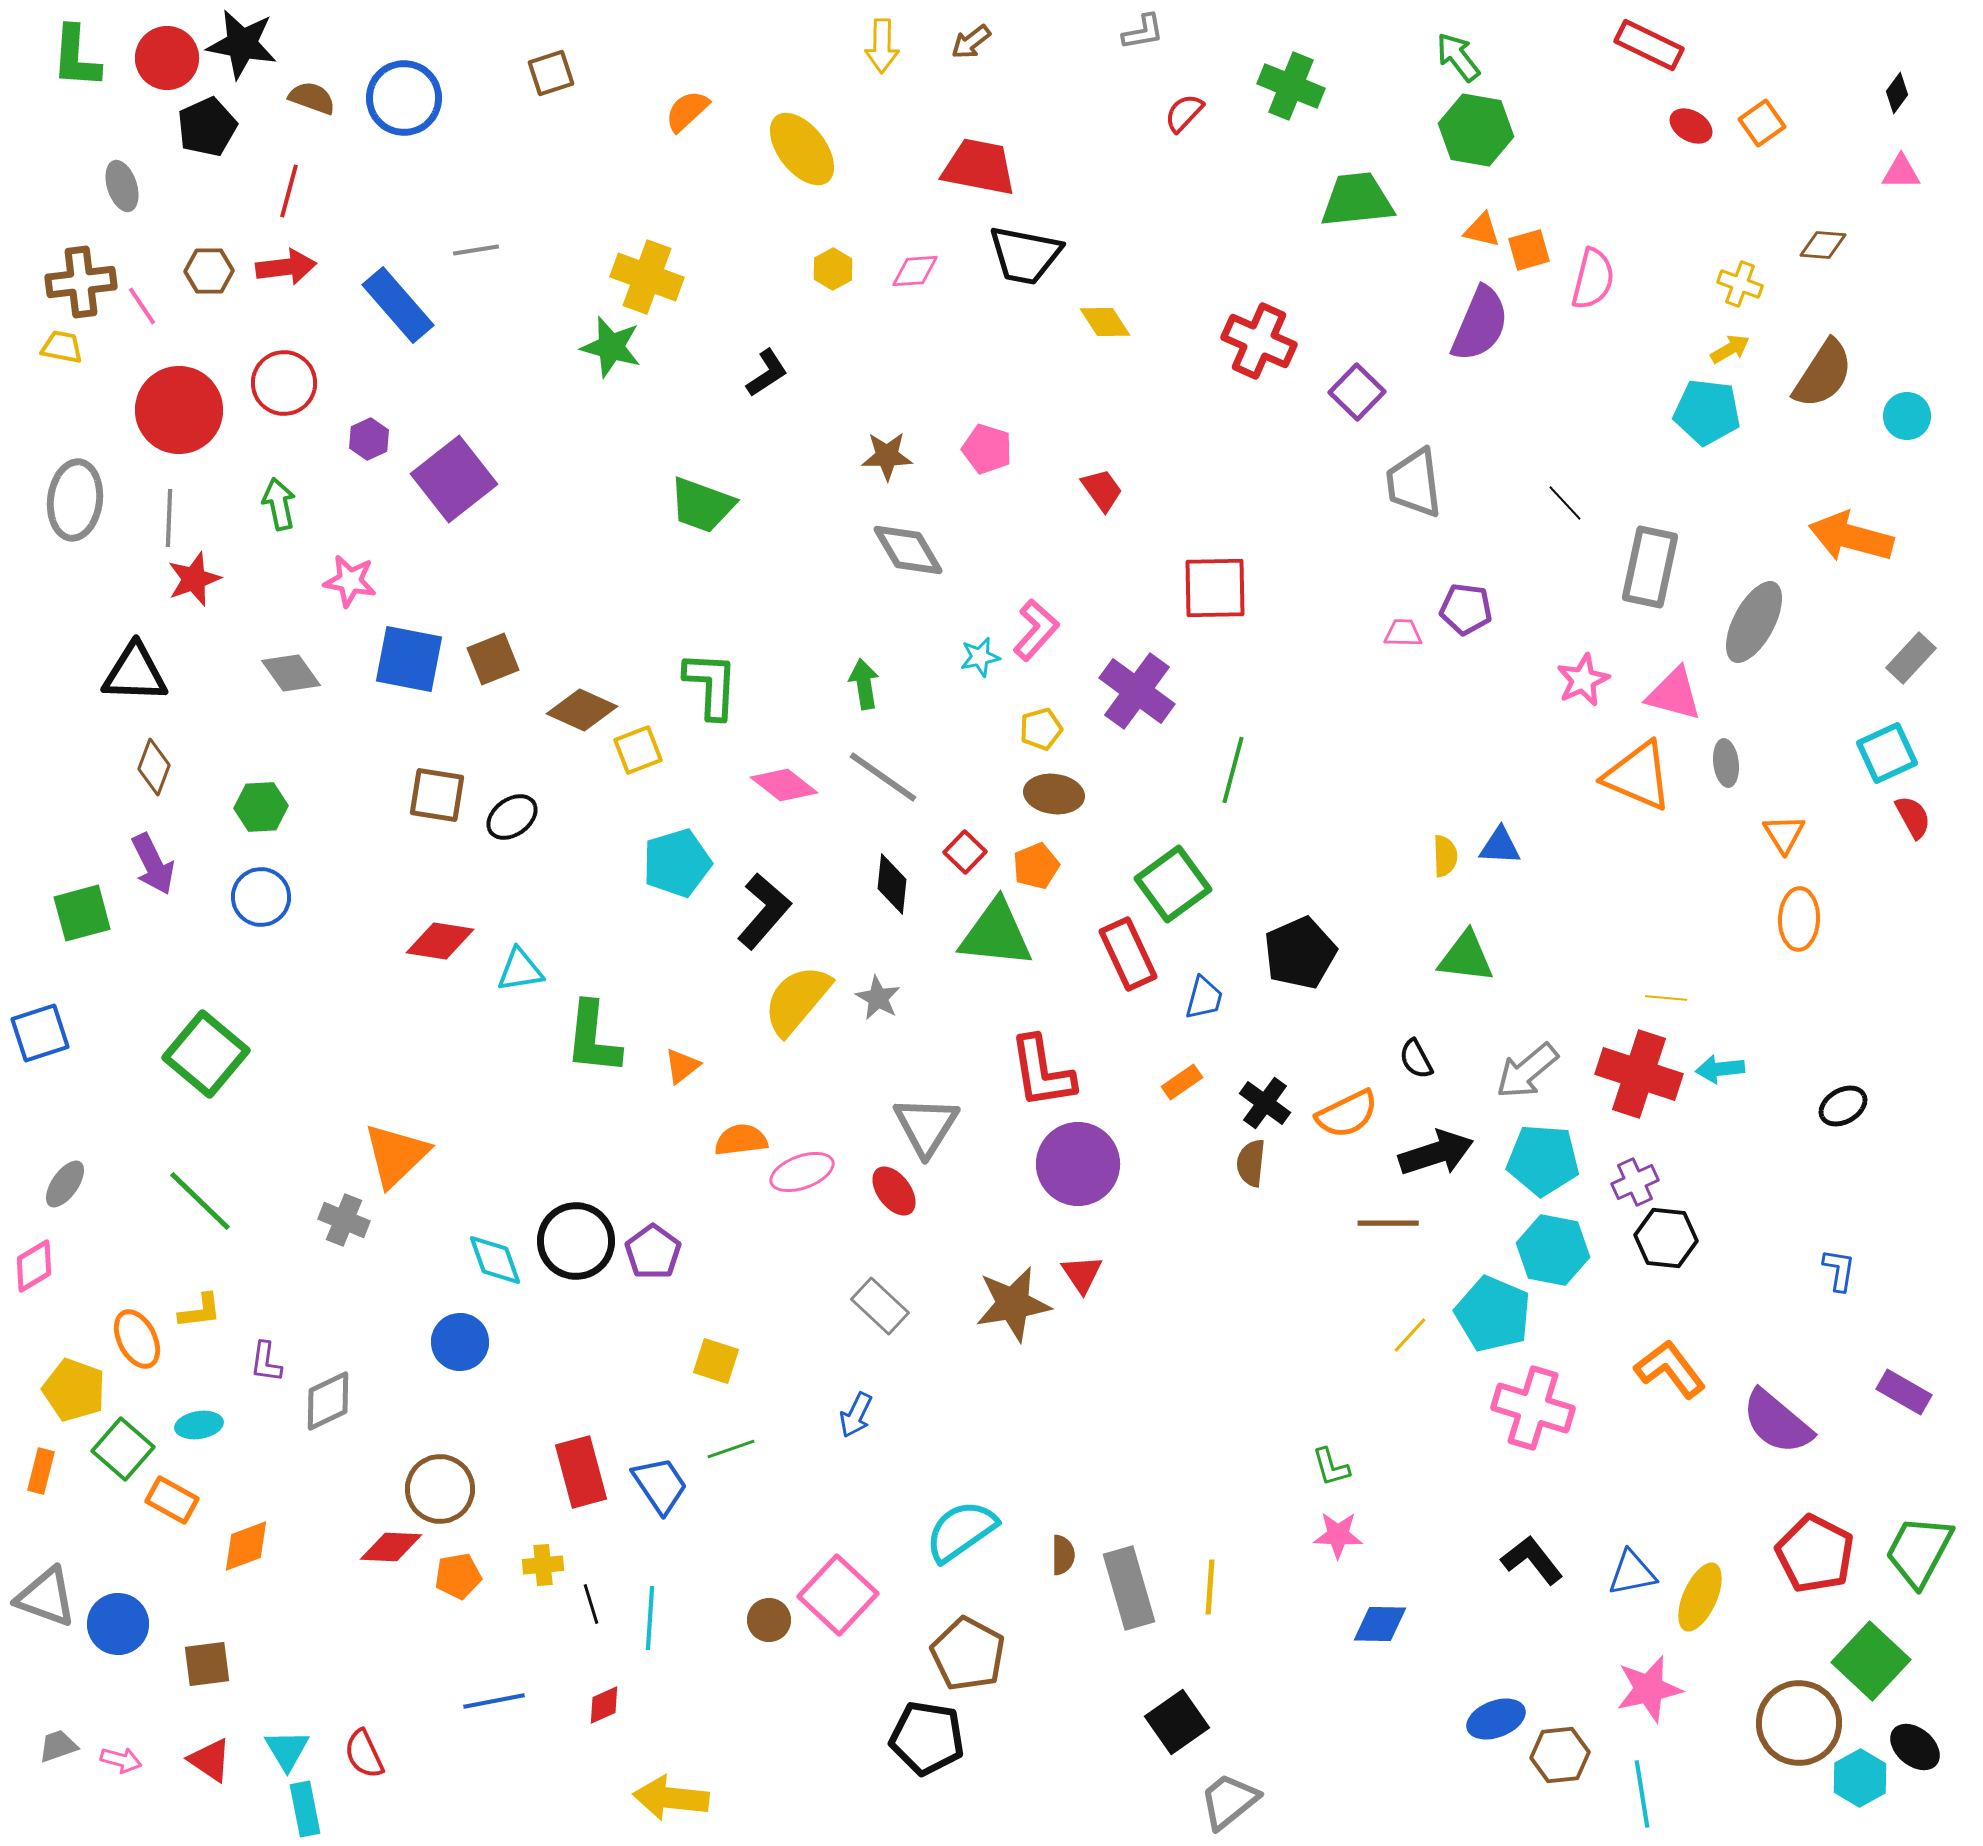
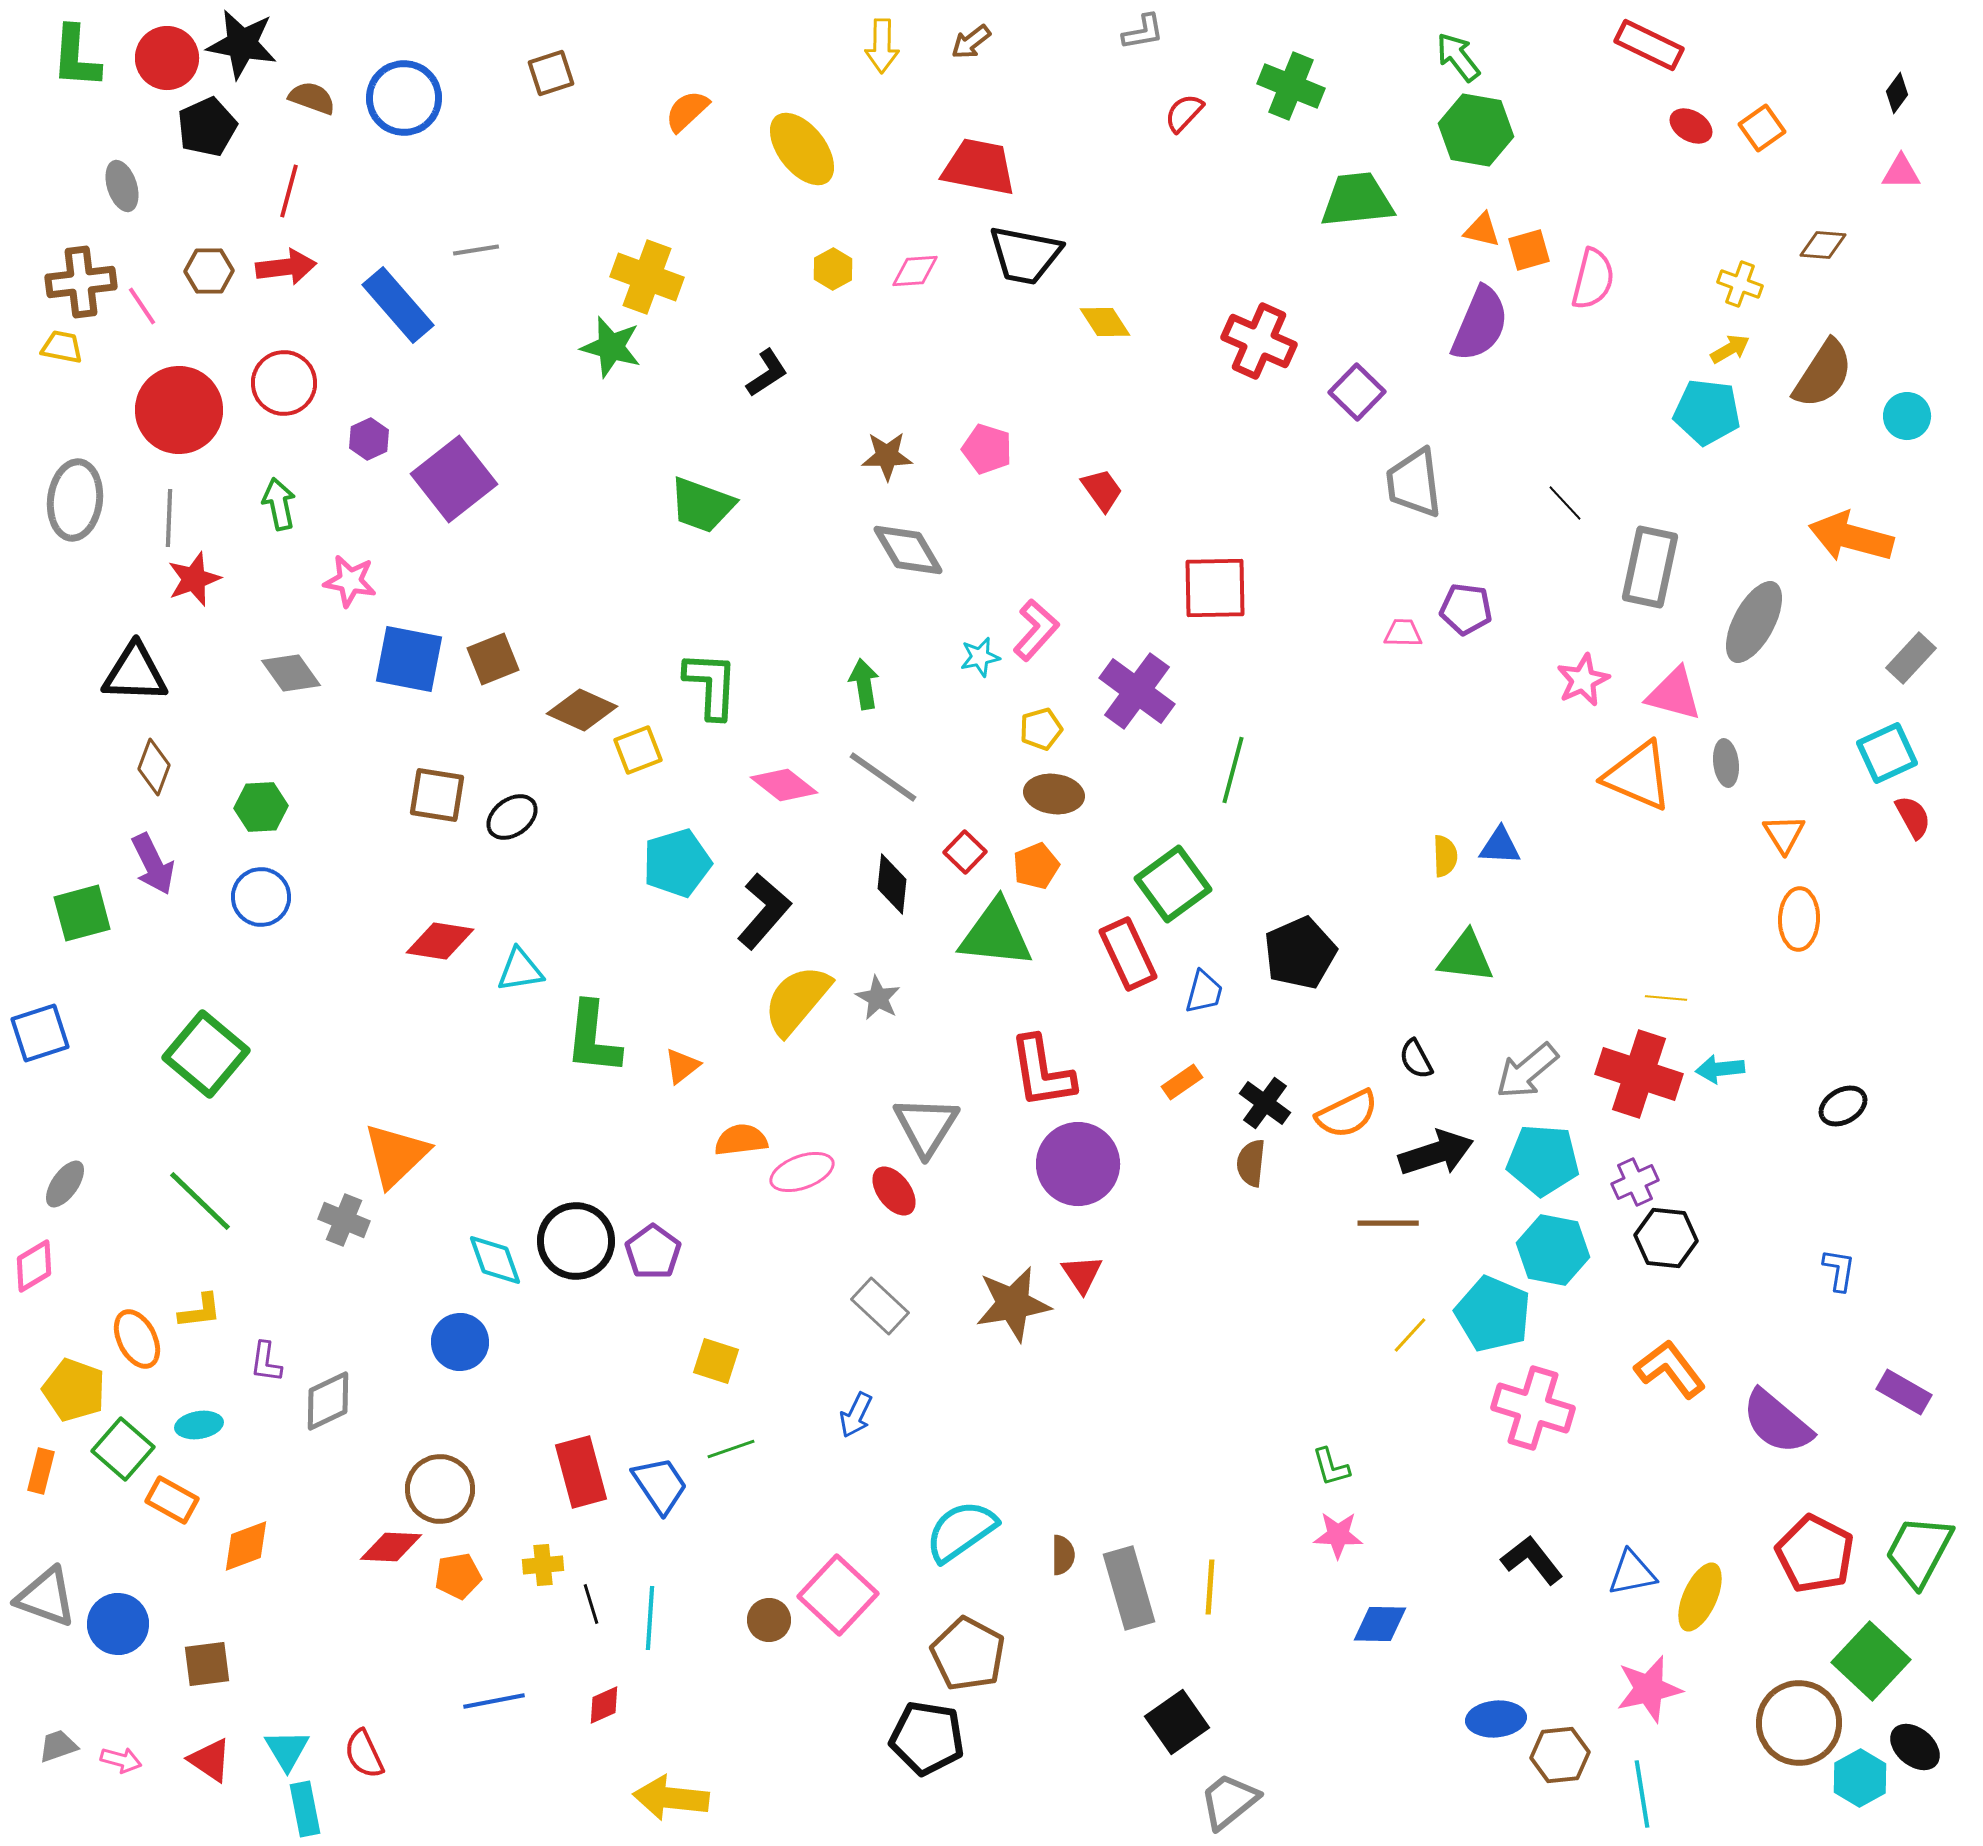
orange square at (1762, 123): moved 5 px down
blue trapezoid at (1204, 998): moved 6 px up
blue ellipse at (1496, 1719): rotated 16 degrees clockwise
